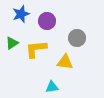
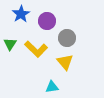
blue star: rotated 12 degrees counterclockwise
gray circle: moved 10 px left
green triangle: moved 2 px left, 1 px down; rotated 24 degrees counterclockwise
yellow L-shape: rotated 130 degrees counterclockwise
yellow triangle: rotated 42 degrees clockwise
